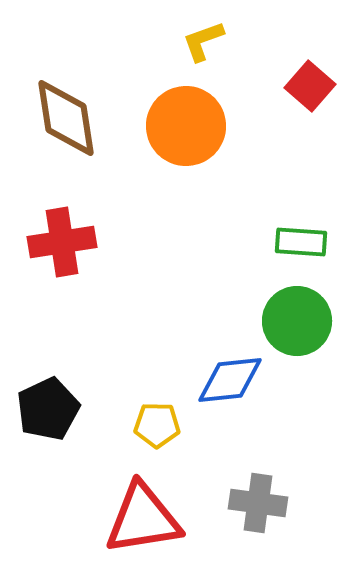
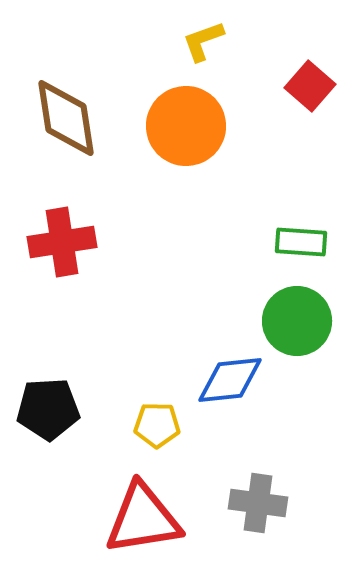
black pentagon: rotated 22 degrees clockwise
